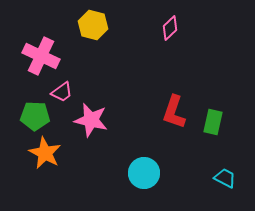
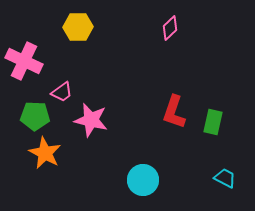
yellow hexagon: moved 15 px left, 2 px down; rotated 16 degrees counterclockwise
pink cross: moved 17 px left, 5 px down
cyan circle: moved 1 px left, 7 px down
